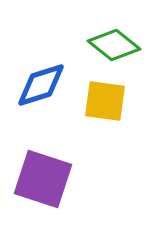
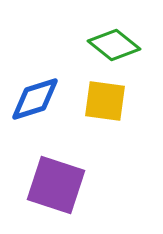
blue diamond: moved 6 px left, 14 px down
purple square: moved 13 px right, 6 px down
